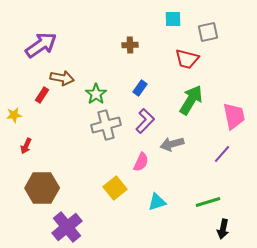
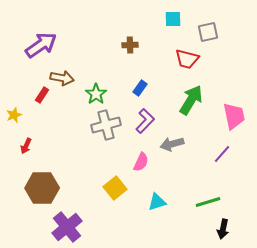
yellow star: rotated 14 degrees counterclockwise
